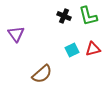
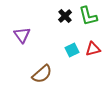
black cross: moved 1 px right; rotated 24 degrees clockwise
purple triangle: moved 6 px right, 1 px down
